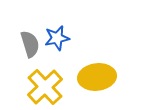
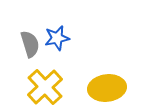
yellow ellipse: moved 10 px right, 11 px down
